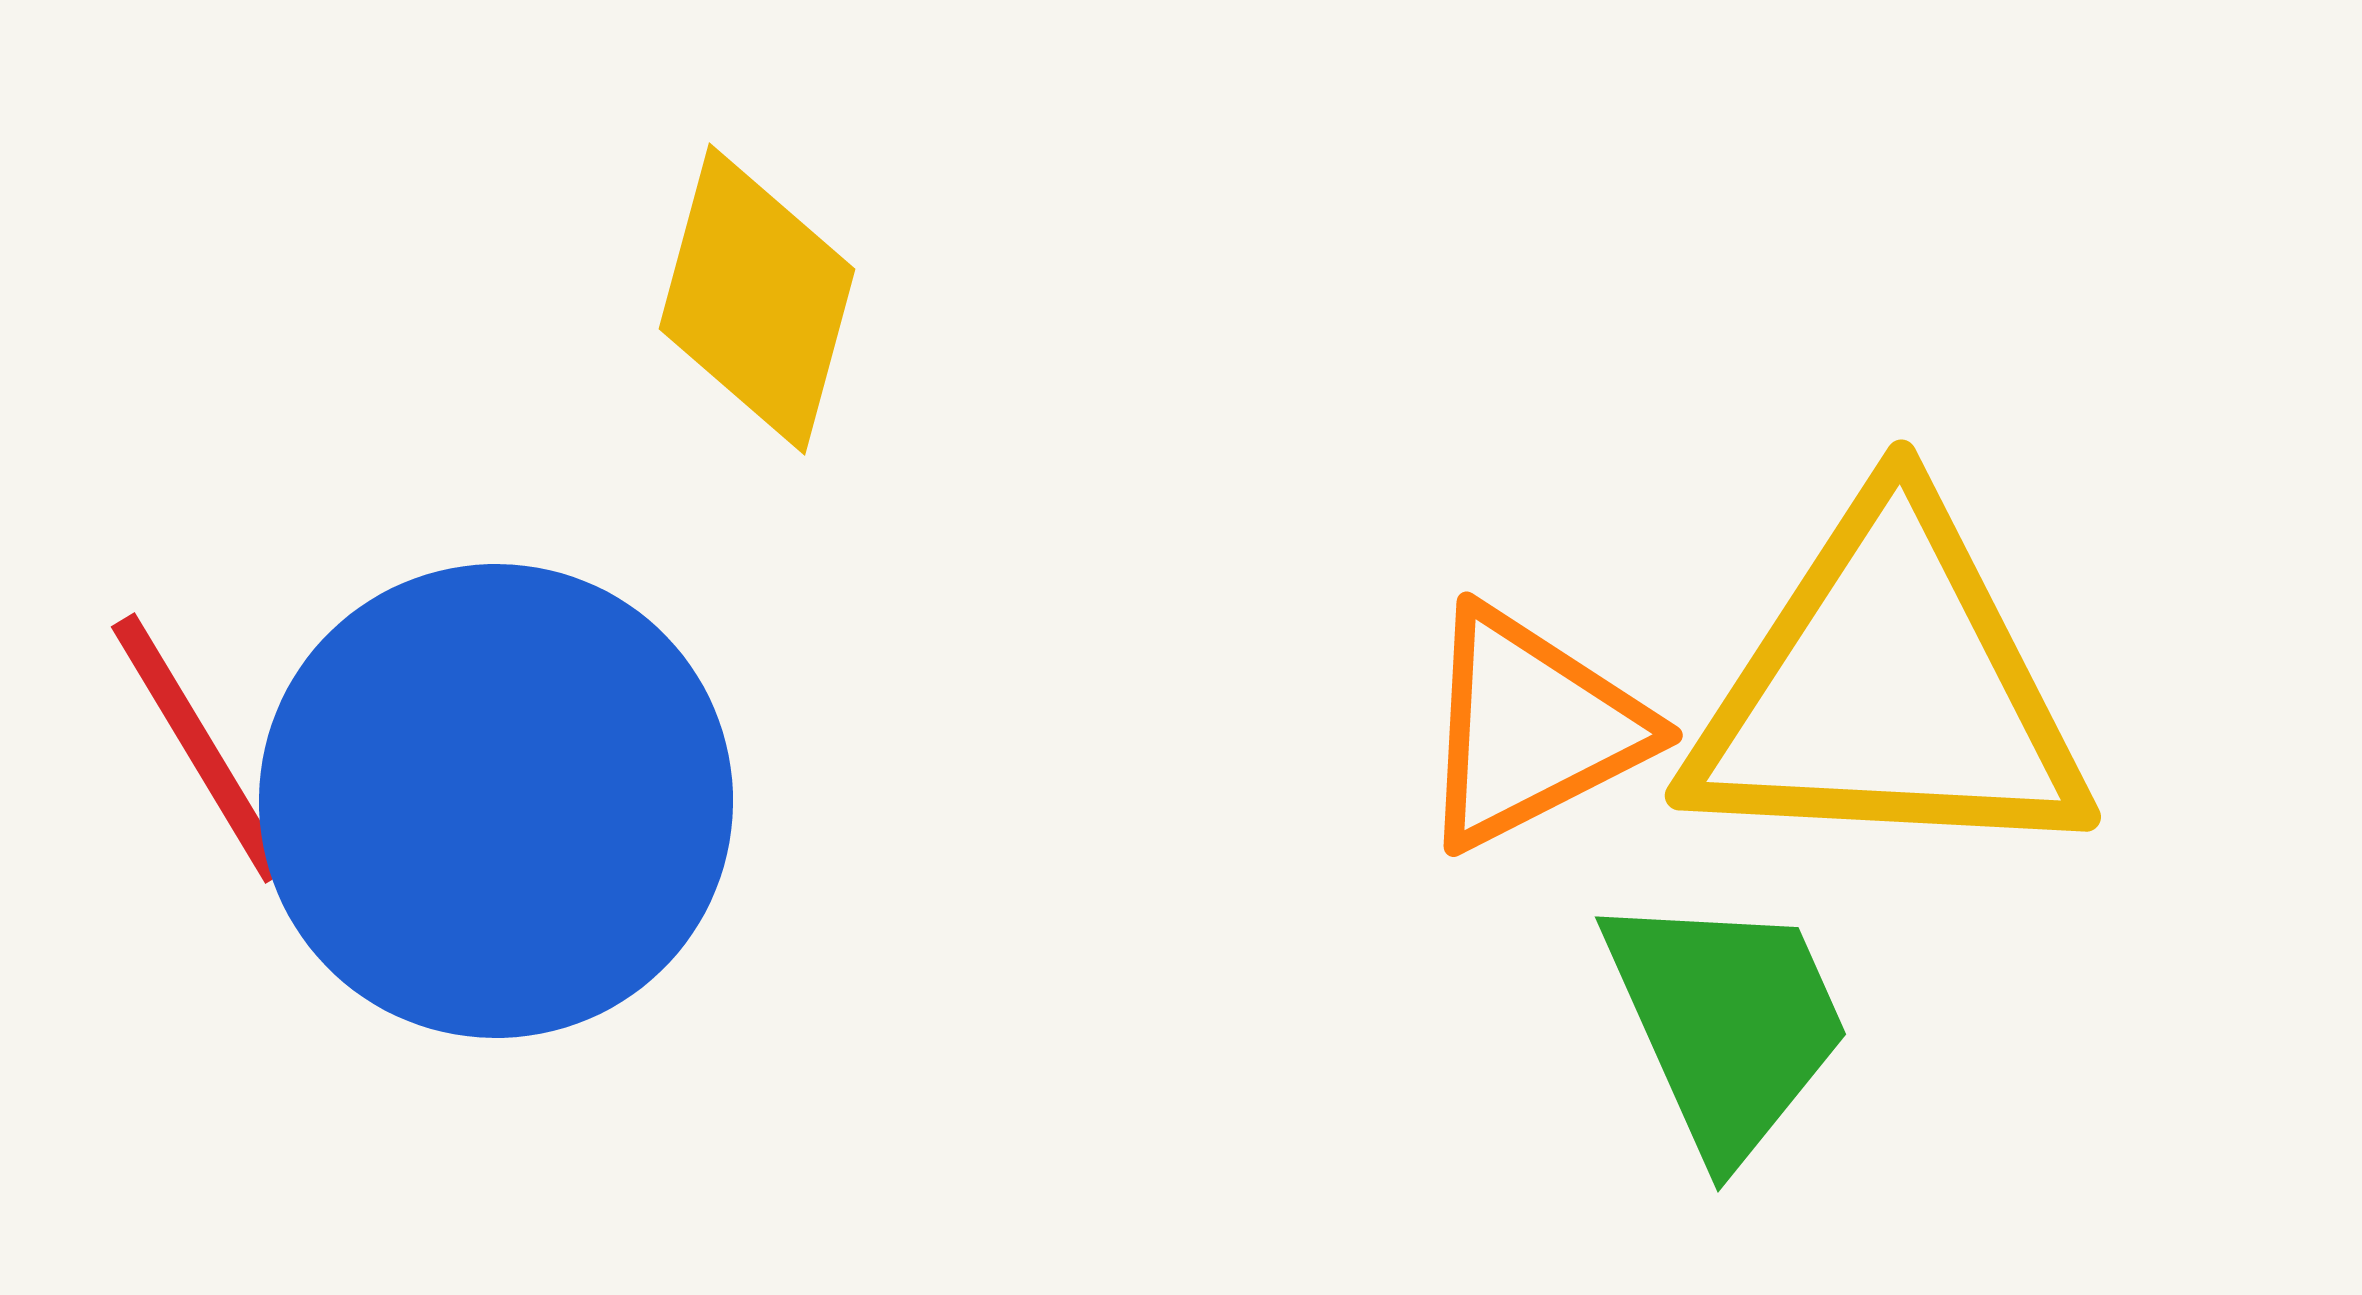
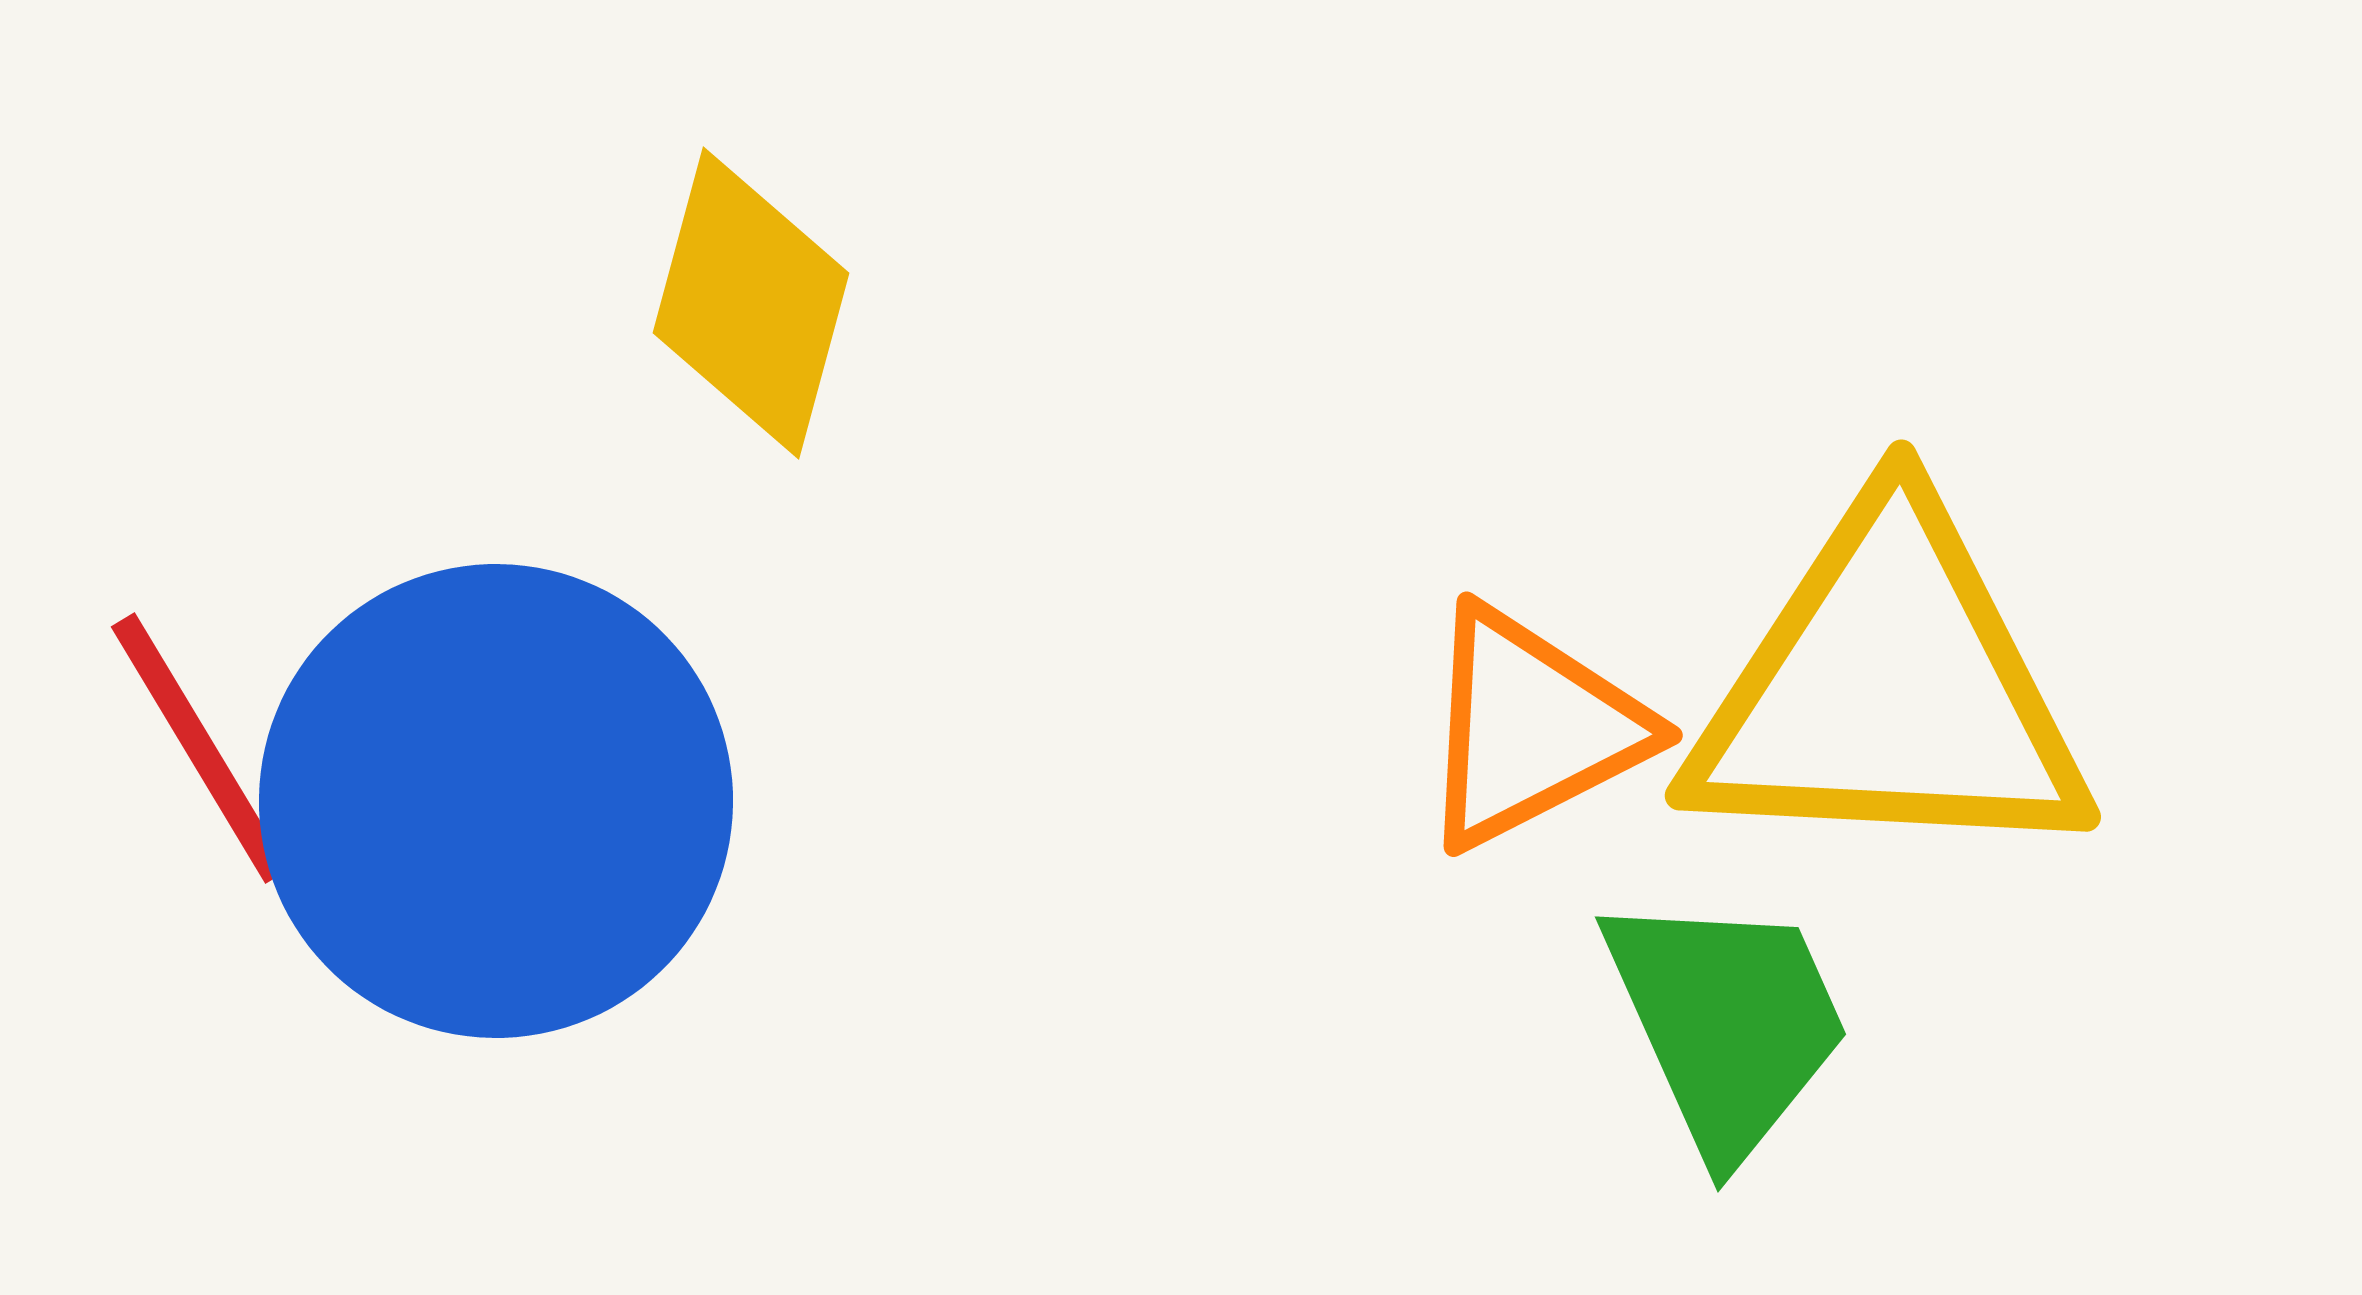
yellow diamond: moved 6 px left, 4 px down
